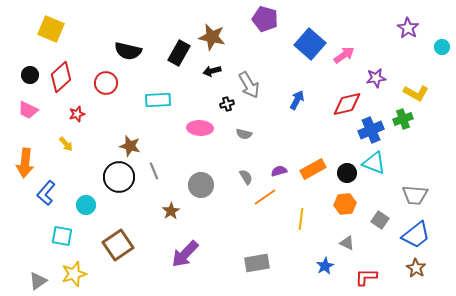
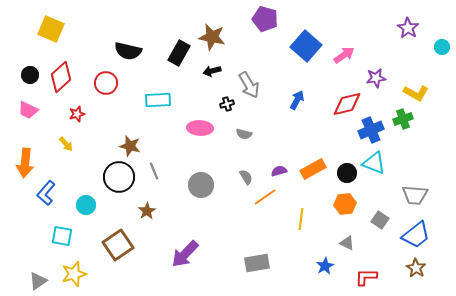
blue square at (310, 44): moved 4 px left, 2 px down
brown star at (171, 211): moved 24 px left
